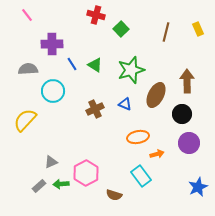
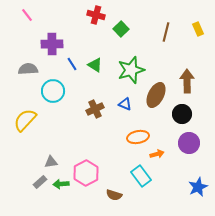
gray triangle: rotated 16 degrees clockwise
gray rectangle: moved 1 px right, 4 px up
